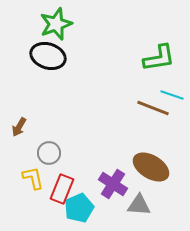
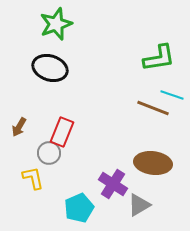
black ellipse: moved 2 px right, 12 px down
brown ellipse: moved 2 px right, 4 px up; rotated 24 degrees counterclockwise
red rectangle: moved 57 px up
gray triangle: rotated 35 degrees counterclockwise
